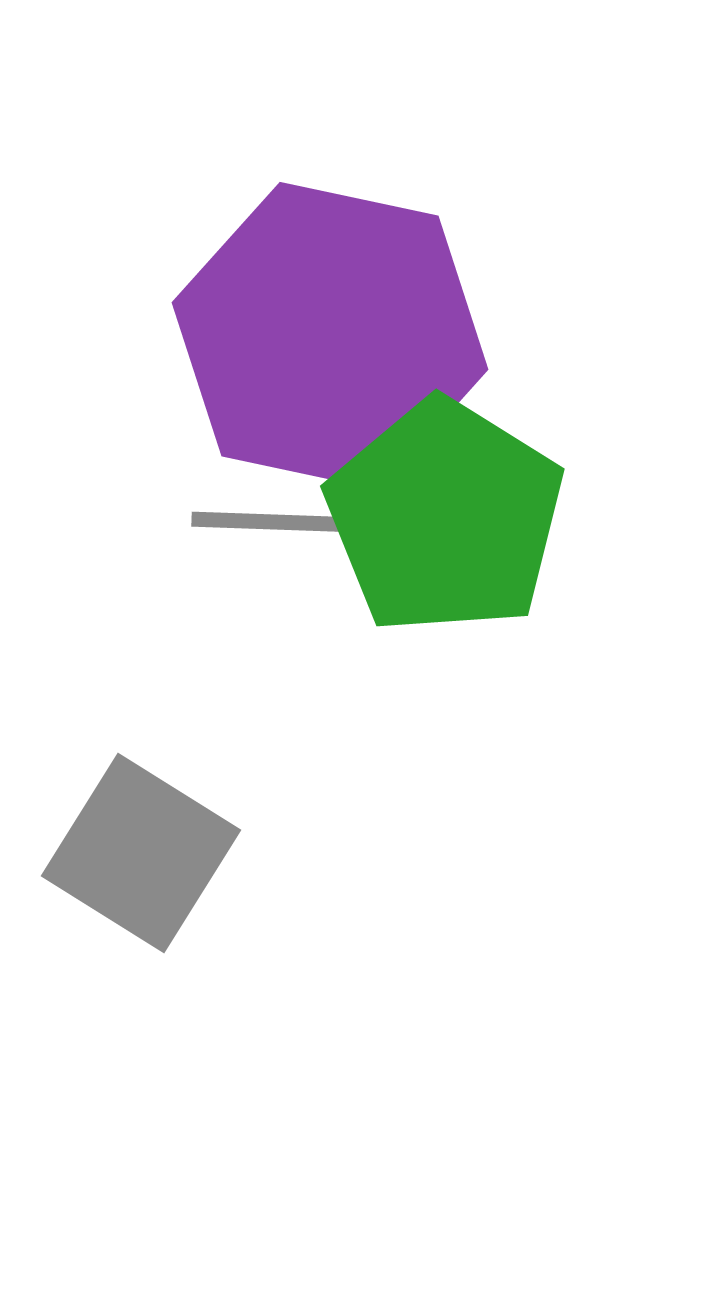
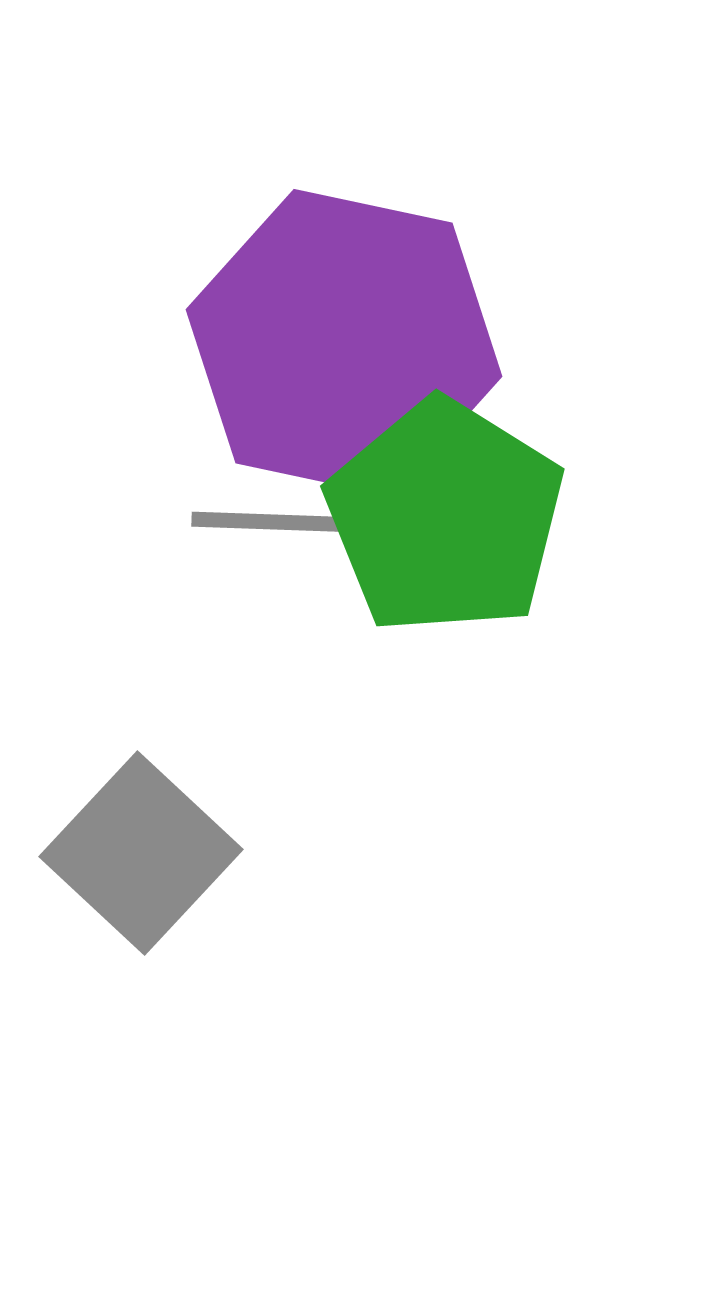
purple hexagon: moved 14 px right, 7 px down
gray square: rotated 11 degrees clockwise
